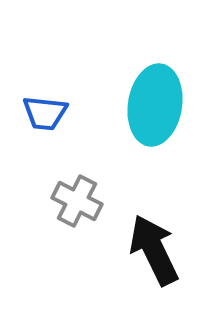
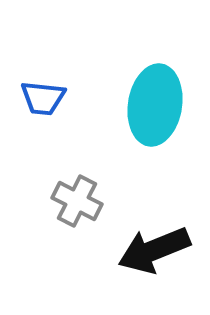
blue trapezoid: moved 2 px left, 15 px up
black arrow: rotated 86 degrees counterclockwise
